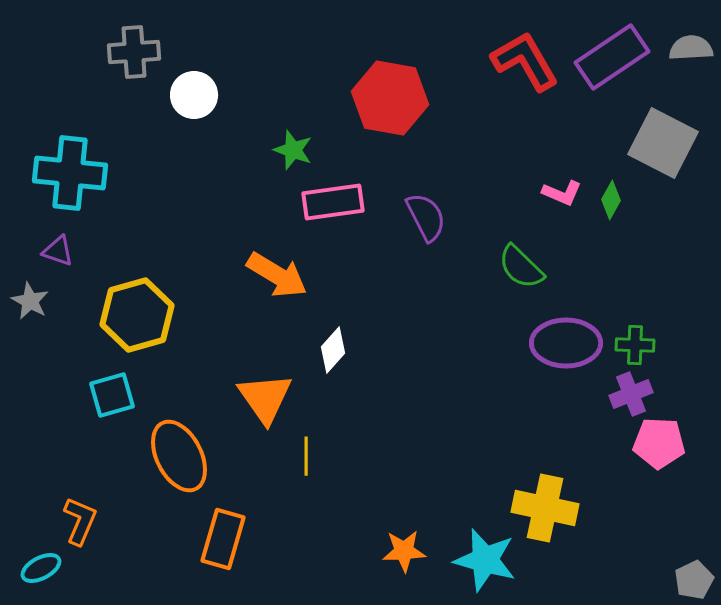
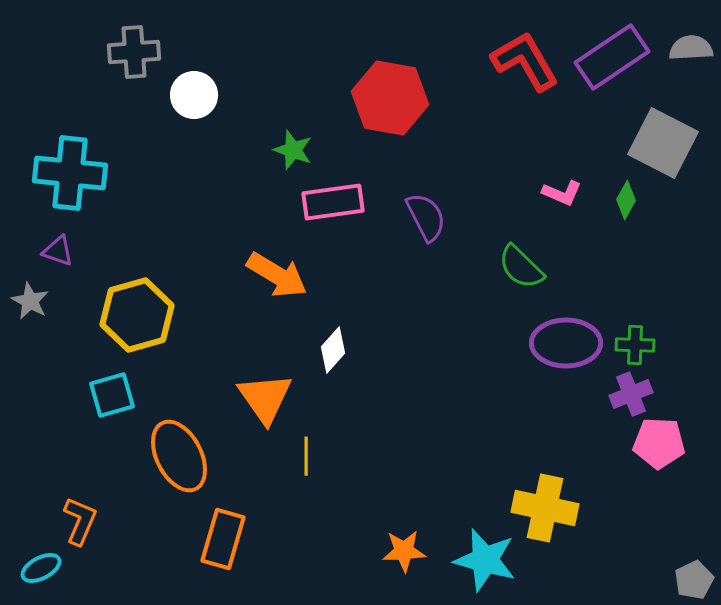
green diamond: moved 15 px right
